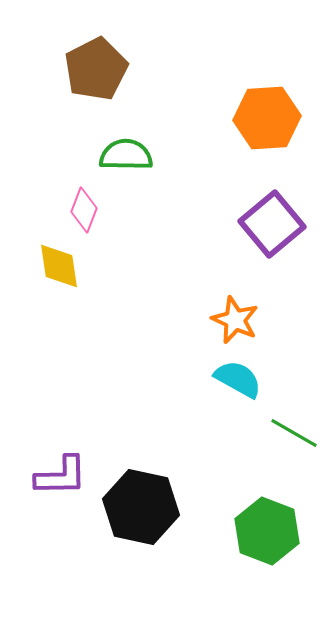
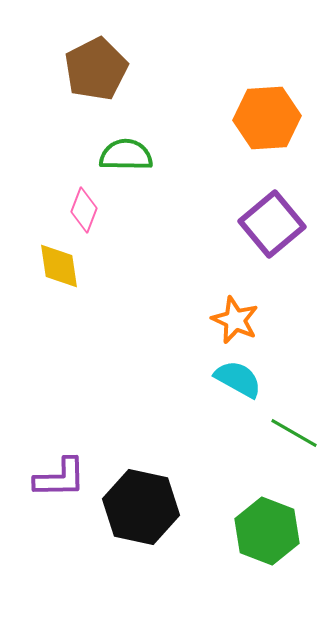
purple L-shape: moved 1 px left, 2 px down
